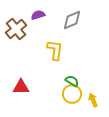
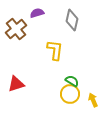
purple semicircle: moved 1 px left, 2 px up
gray diamond: rotated 55 degrees counterclockwise
red triangle: moved 5 px left, 3 px up; rotated 18 degrees counterclockwise
yellow circle: moved 2 px left
